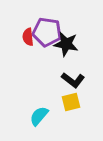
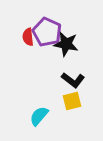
purple pentagon: rotated 16 degrees clockwise
yellow square: moved 1 px right, 1 px up
